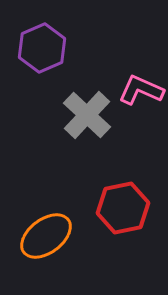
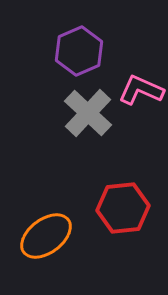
purple hexagon: moved 37 px right, 3 px down
gray cross: moved 1 px right, 2 px up
red hexagon: rotated 6 degrees clockwise
